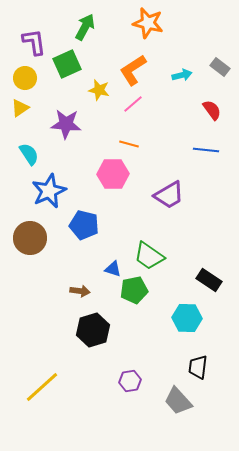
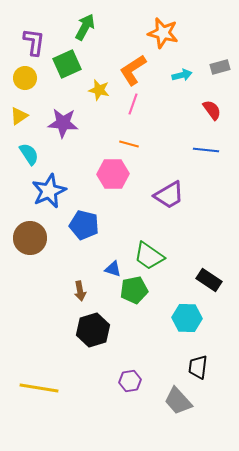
orange star: moved 15 px right, 10 px down
purple L-shape: rotated 16 degrees clockwise
gray rectangle: rotated 54 degrees counterclockwise
pink line: rotated 30 degrees counterclockwise
yellow triangle: moved 1 px left, 8 px down
purple star: moved 3 px left, 1 px up
brown arrow: rotated 72 degrees clockwise
yellow line: moved 3 px left, 1 px down; rotated 51 degrees clockwise
